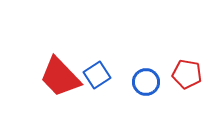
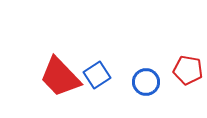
red pentagon: moved 1 px right, 4 px up
